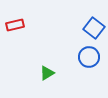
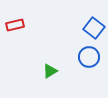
green triangle: moved 3 px right, 2 px up
